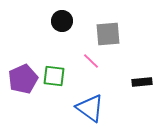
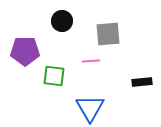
pink line: rotated 48 degrees counterclockwise
purple pentagon: moved 2 px right, 28 px up; rotated 24 degrees clockwise
blue triangle: rotated 24 degrees clockwise
